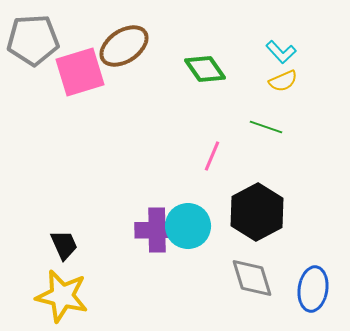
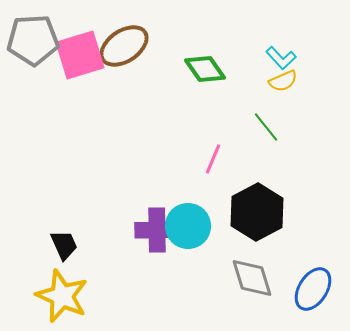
cyan L-shape: moved 6 px down
pink square: moved 17 px up
green line: rotated 32 degrees clockwise
pink line: moved 1 px right, 3 px down
blue ellipse: rotated 24 degrees clockwise
yellow star: rotated 10 degrees clockwise
